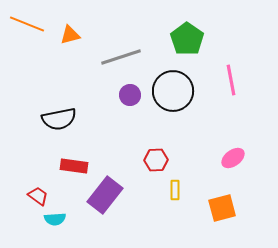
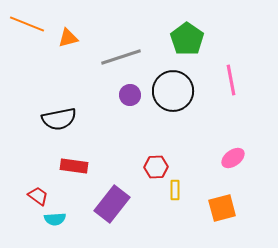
orange triangle: moved 2 px left, 3 px down
red hexagon: moved 7 px down
purple rectangle: moved 7 px right, 9 px down
